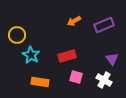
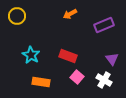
orange arrow: moved 4 px left, 7 px up
yellow circle: moved 19 px up
red rectangle: moved 1 px right; rotated 36 degrees clockwise
pink square: moved 1 px right; rotated 24 degrees clockwise
orange rectangle: moved 1 px right
